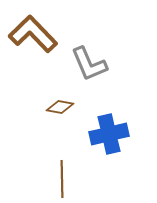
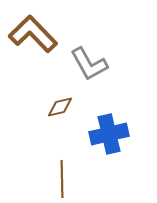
gray L-shape: rotated 6 degrees counterclockwise
brown diamond: rotated 24 degrees counterclockwise
